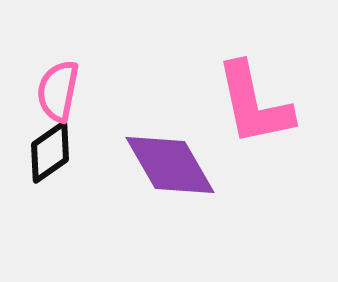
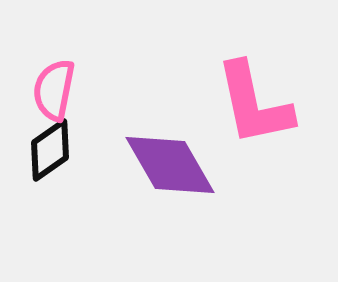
pink semicircle: moved 4 px left, 1 px up
black diamond: moved 2 px up
